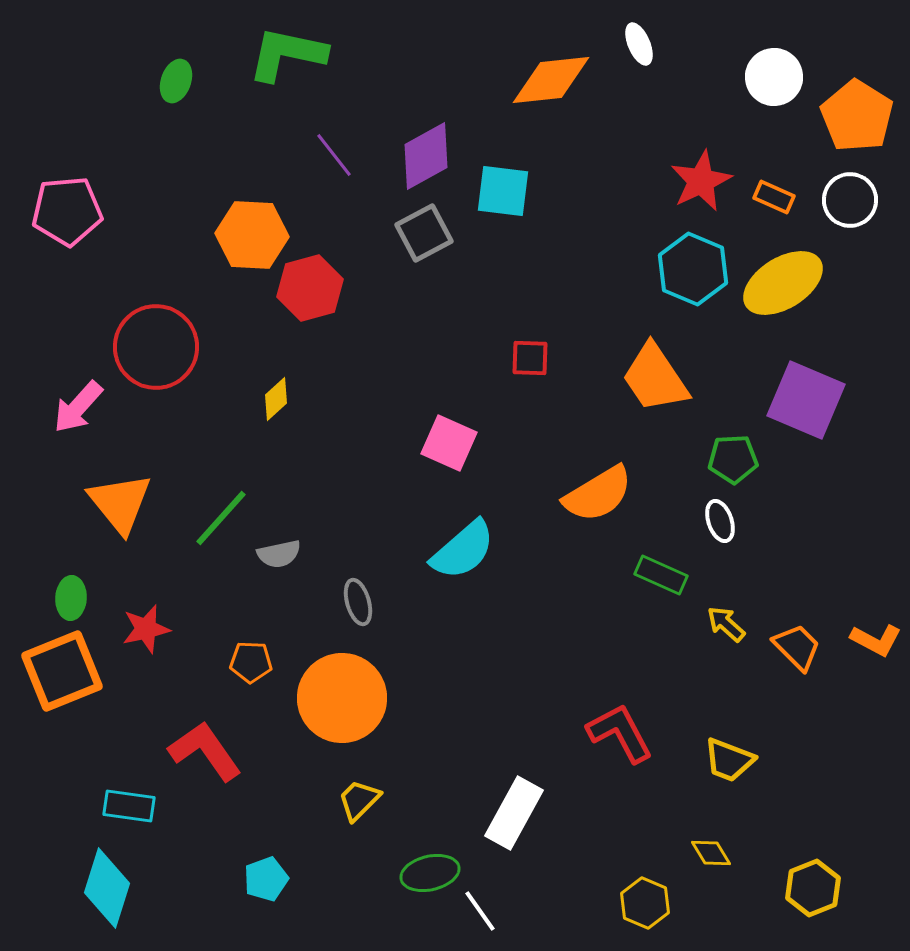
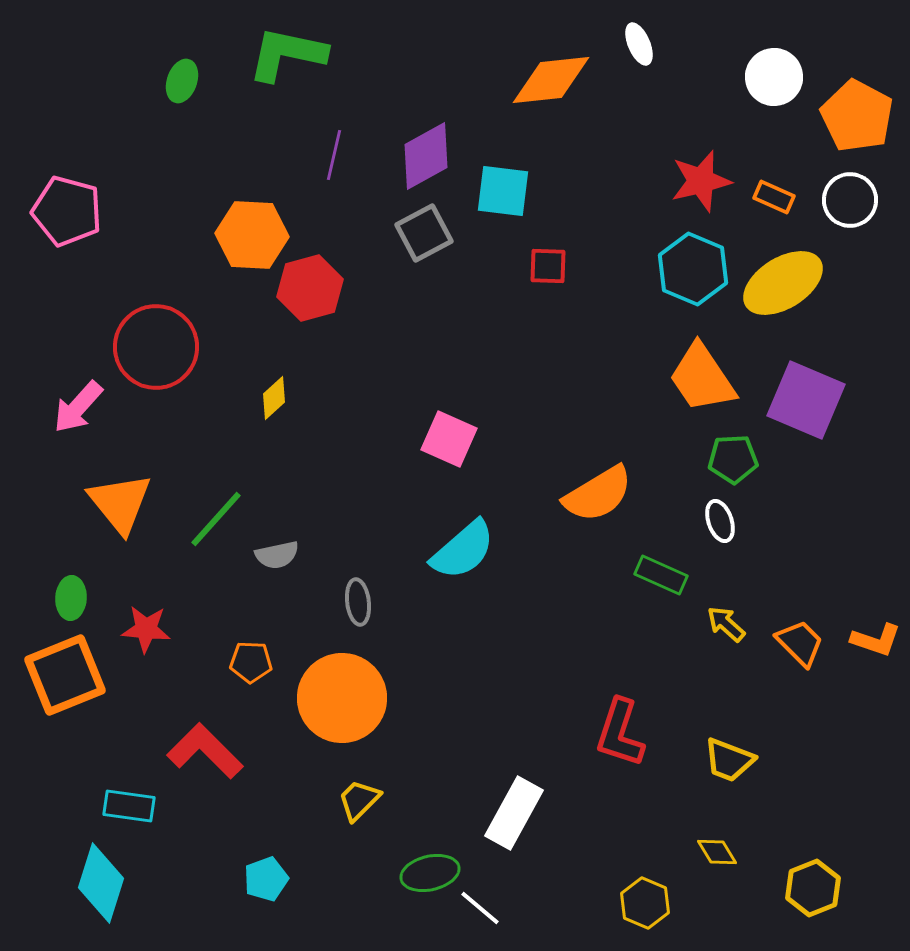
green ellipse at (176, 81): moved 6 px right
orange pentagon at (857, 116): rotated 4 degrees counterclockwise
purple line at (334, 155): rotated 51 degrees clockwise
red star at (701, 181): rotated 12 degrees clockwise
pink pentagon at (67, 211): rotated 20 degrees clockwise
red square at (530, 358): moved 18 px right, 92 px up
orange trapezoid at (655, 378): moved 47 px right
yellow diamond at (276, 399): moved 2 px left, 1 px up
pink square at (449, 443): moved 4 px up
green line at (221, 518): moved 5 px left, 1 px down
gray semicircle at (279, 554): moved 2 px left, 1 px down
gray ellipse at (358, 602): rotated 9 degrees clockwise
red star at (146, 629): rotated 18 degrees clockwise
orange L-shape at (876, 640): rotated 9 degrees counterclockwise
orange trapezoid at (797, 647): moved 3 px right, 4 px up
orange square at (62, 671): moved 3 px right, 4 px down
red L-shape at (620, 733): rotated 134 degrees counterclockwise
red L-shape at (205, 751): rotated 10 degrees counterclockwise
yellow diamond at (711, 853): moved 6 px right, 1 px up
cyan diamond at (107, 888): moved 6 px left, 5 px up
white line at (480, 911): moved 3 px up; rotated 15 degrees counterclockwise
